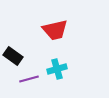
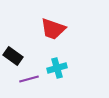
red trapezoid: moved 2 px left, 1 px up; rotated 32 degrees clockwise
cyan cross: moved 1 px up
